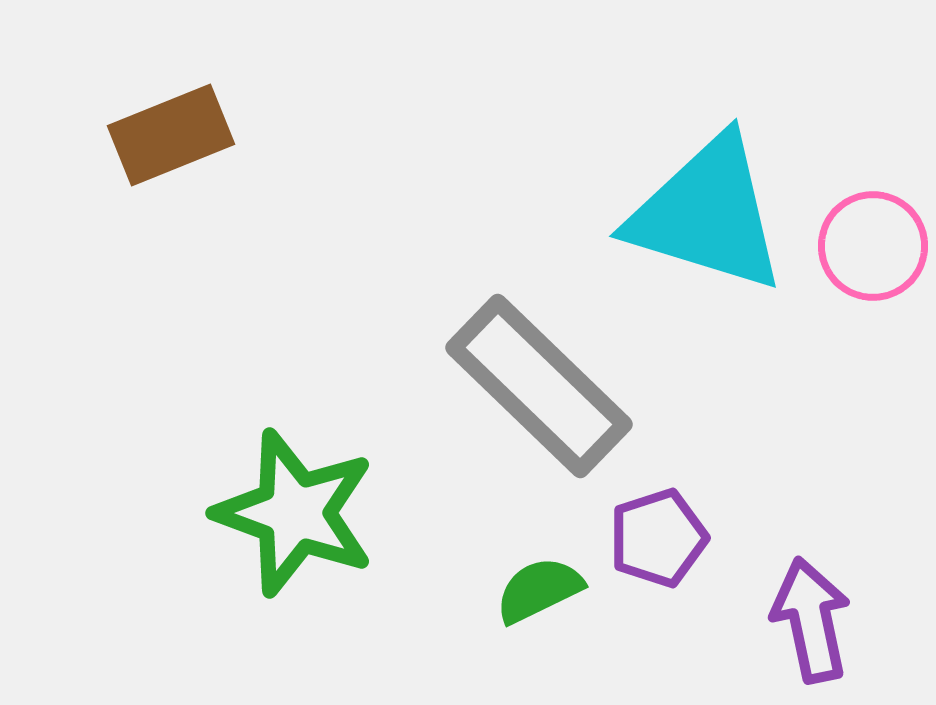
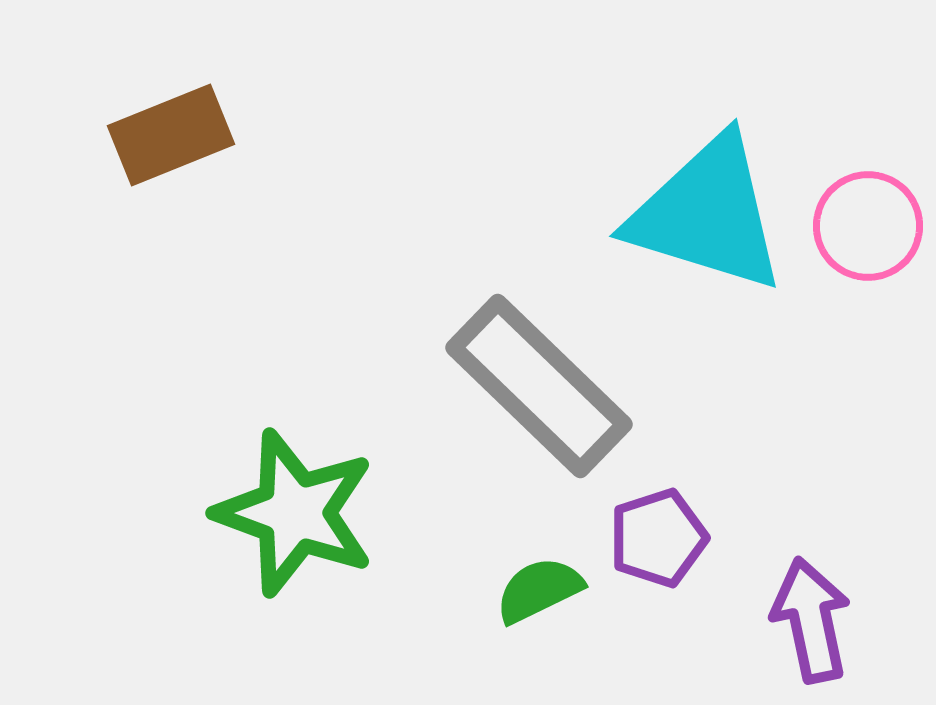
pink circle: moved 5 px left, 20 px up
